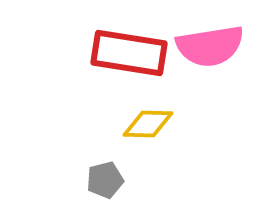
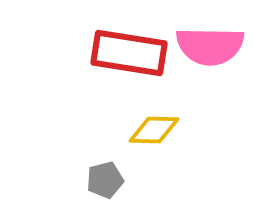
pink semicircle: rotated 10 degrees clockwise
yellow diamond: moved 6 px right, 6 px down
